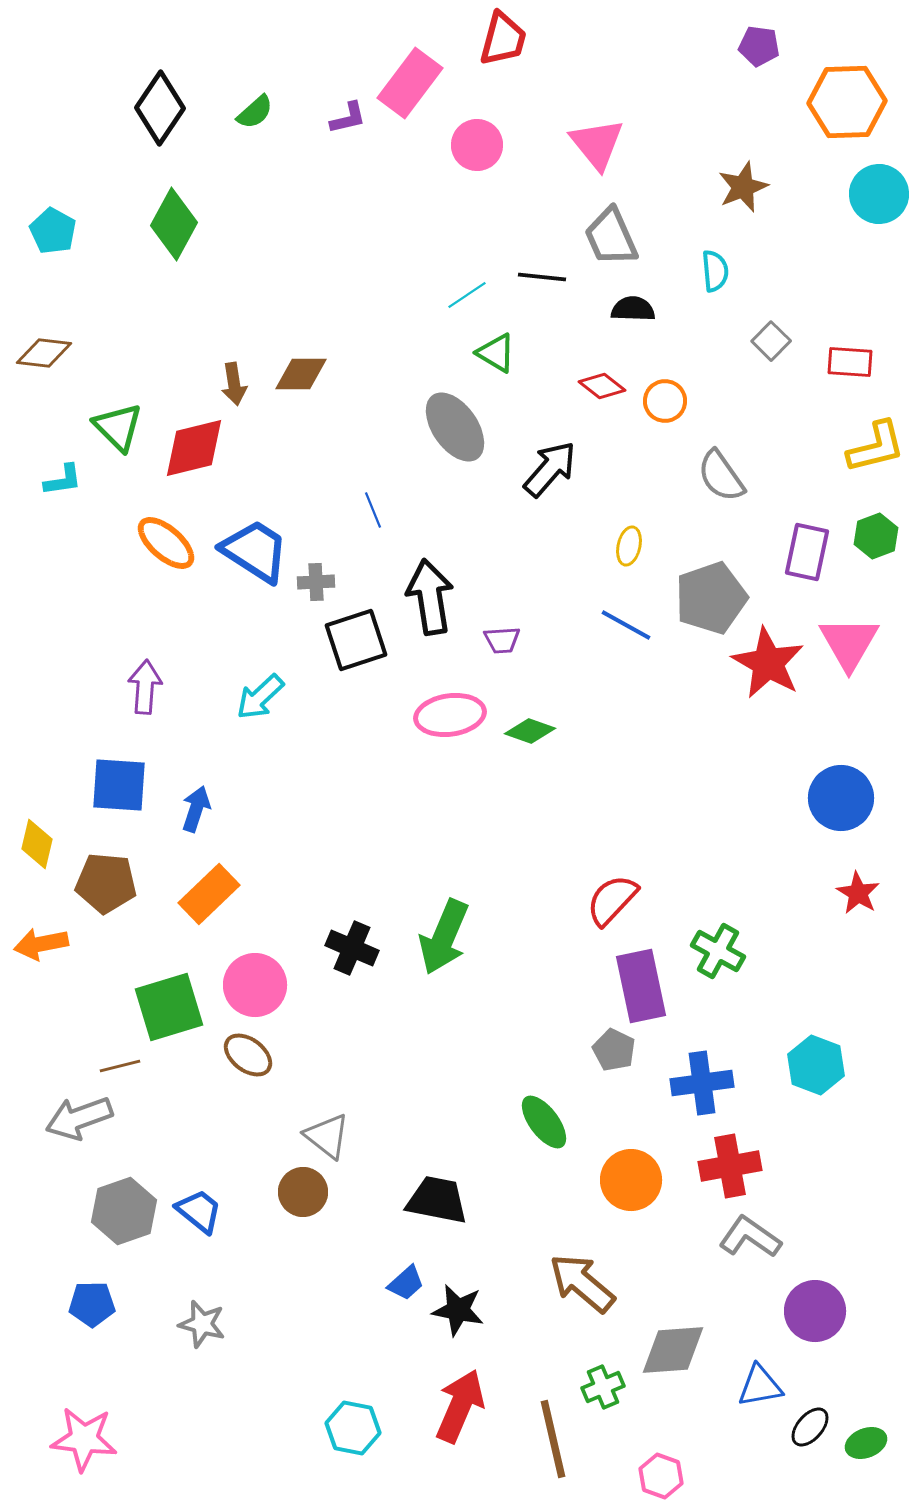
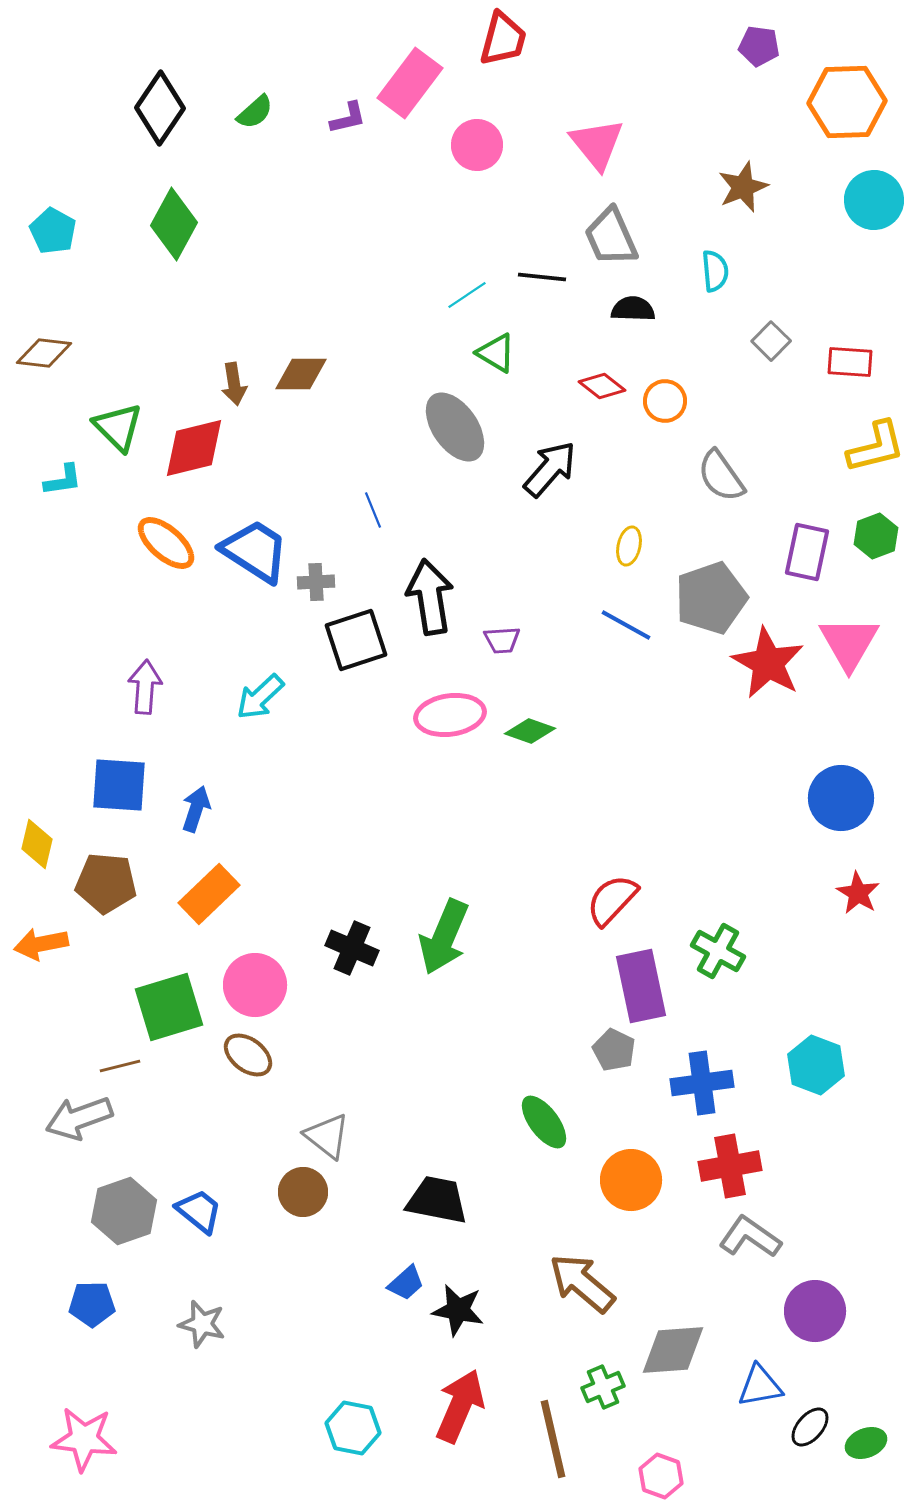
cyan circle at (879, 194): moved 5 px left, 6 px down
